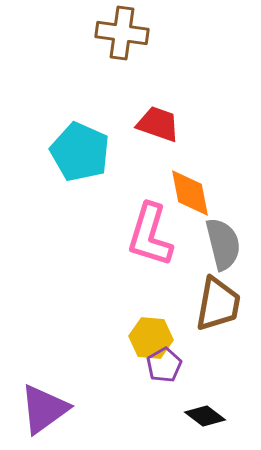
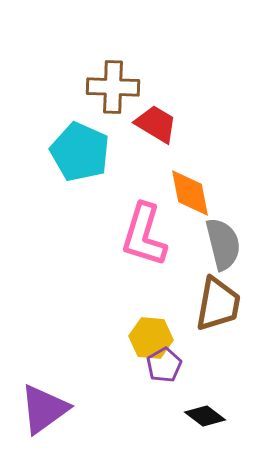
brown cross: moved 9 px left, 54 px down; rotated 6 degrees counterclockwise
red trapezoid: moved 2 px left; rotated 12 degrees clockwise
pink L-shape: moved 6 px left
